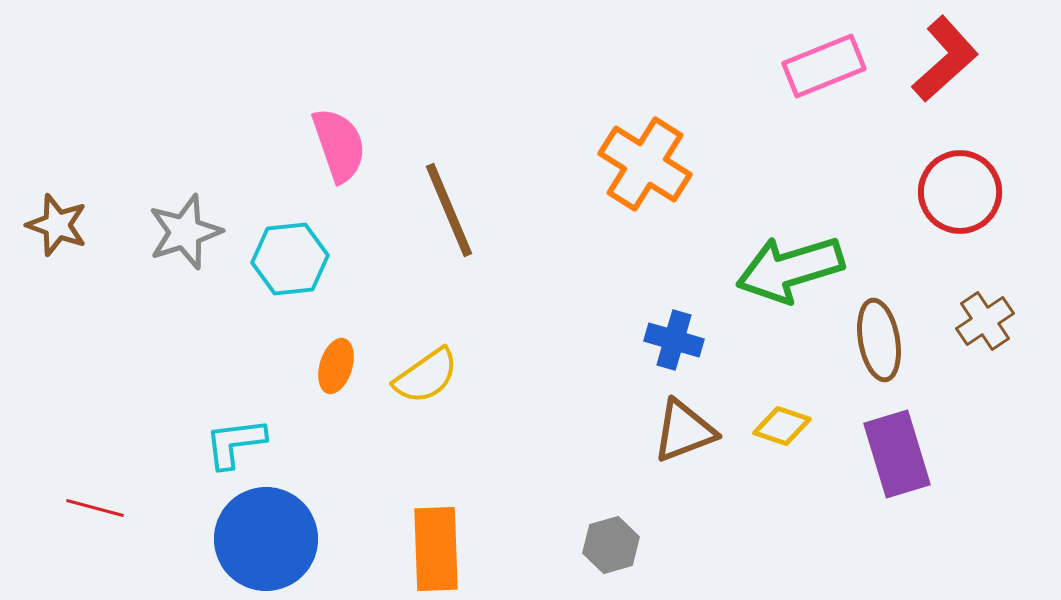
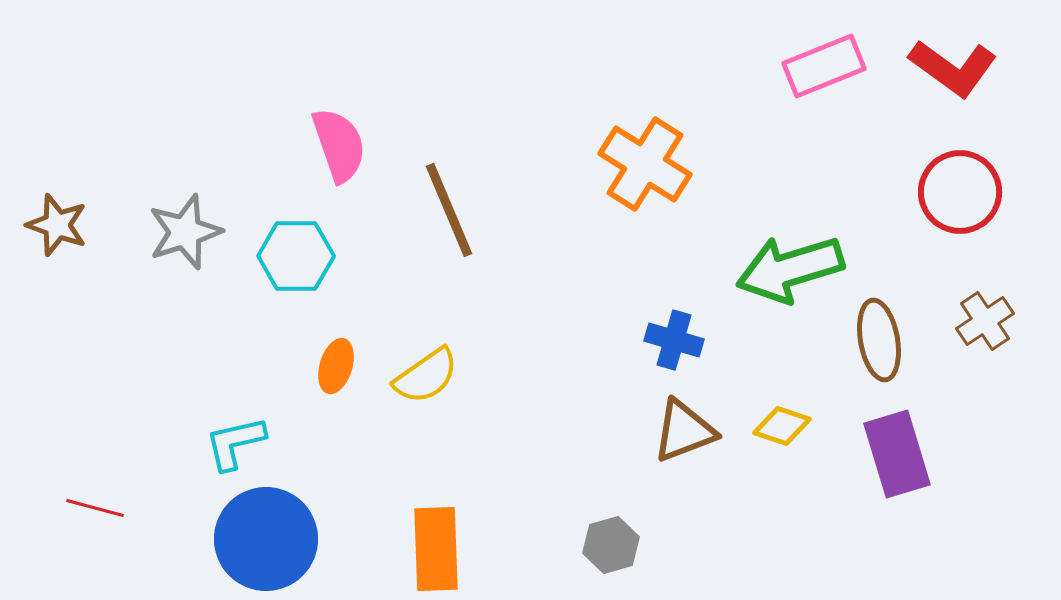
red L-shape: moved 8 px right, 9 px down; rotated 78 degrees clockwise
cyan hexagon: moved 6 px right, 3 px up; rotated 6 degrees clockwise
cyan L-shape: rotated 6 degrees counterclockwise
